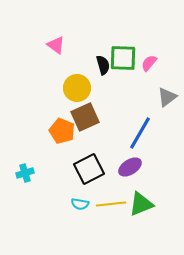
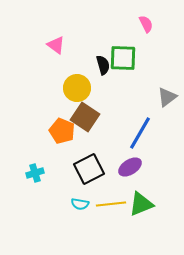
pink semicircle: moved 3 px left, 39 px up; rotated 114 degrees clockwise
brown square: rotated 32 degrees counterclockwise
cyan cross: moved 10 px right
